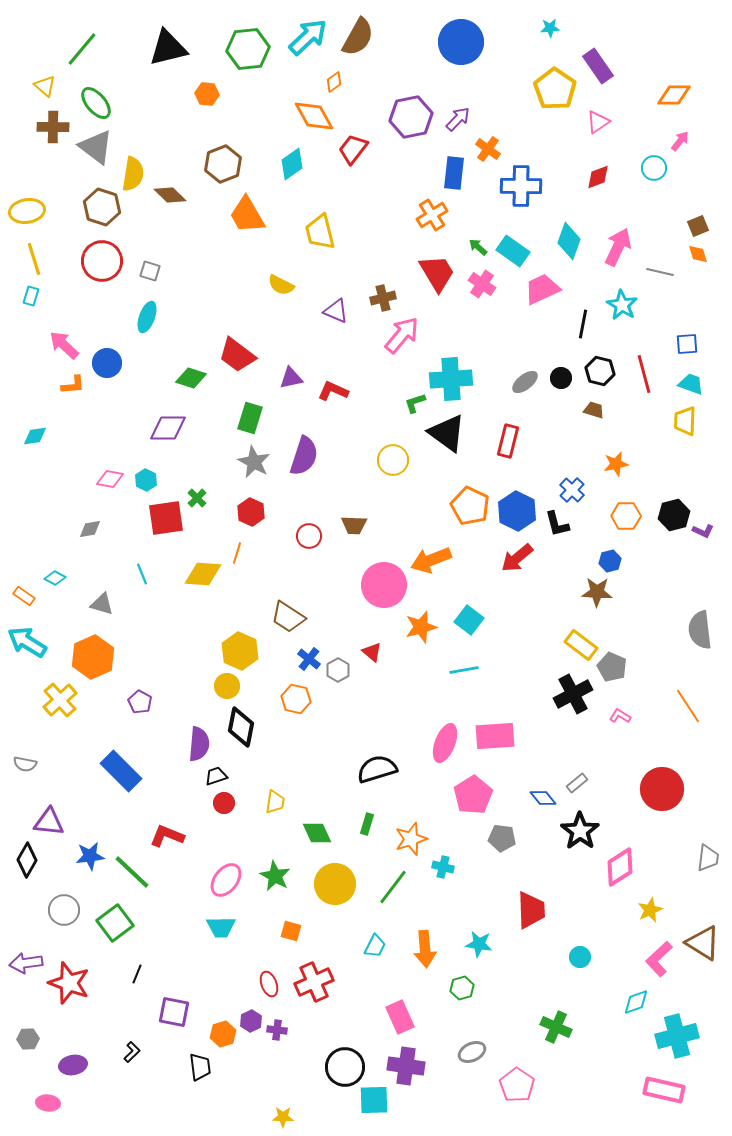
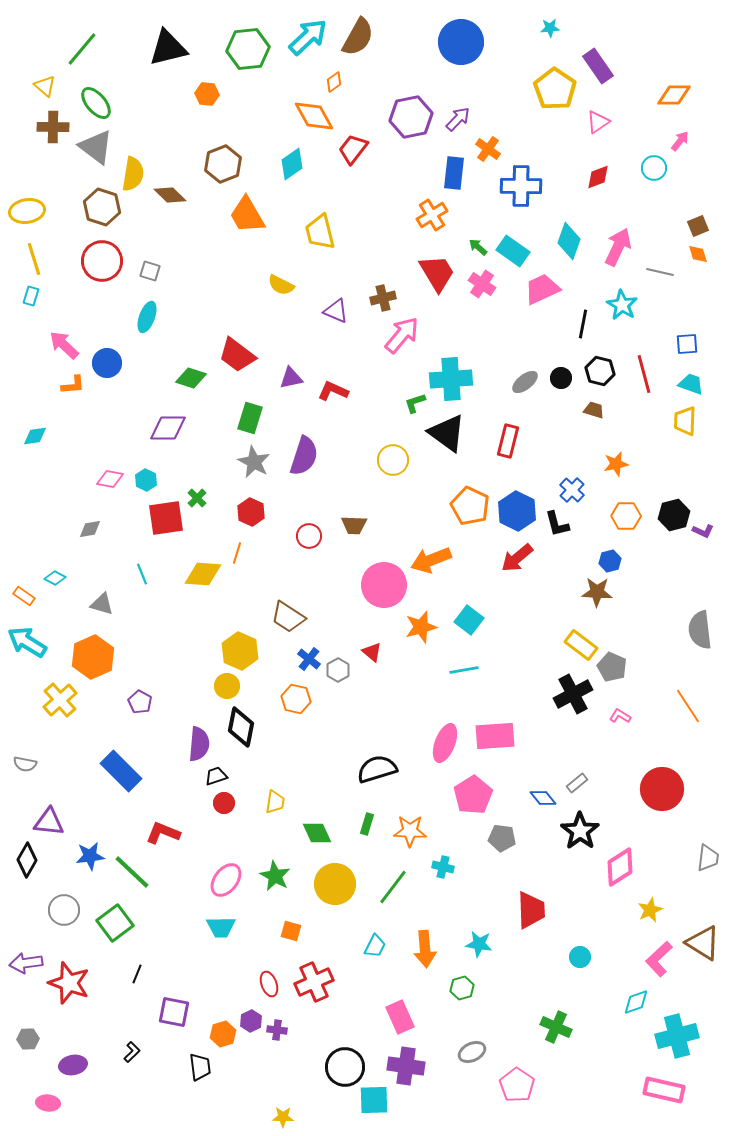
red L-shape at (167, 836): moved 4 px left, 3 px up
orange star at (411, 839): moved 1 px left, 8 px up; rotated 20 degrees clockwise
